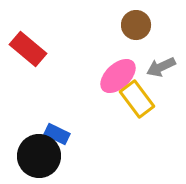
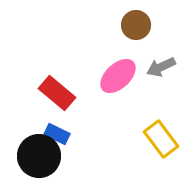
red rectangle: moved 29 px right, 44 px down
yellow rectangle: moved 24 px right, 40 px down
